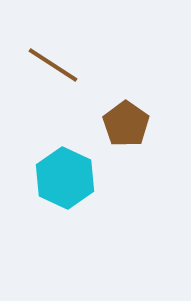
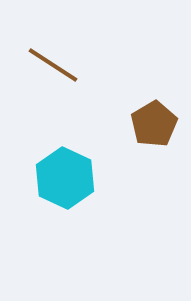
brown pentagon: moved 28 px right; rotated 6 degrees clockwise
